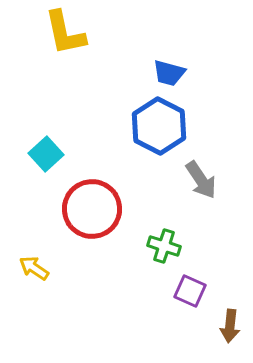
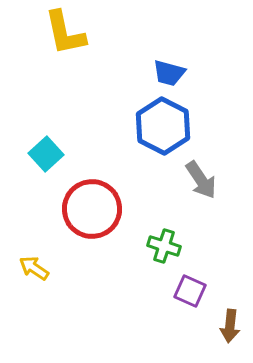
blue hexagon: moved 4 px right
